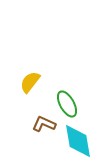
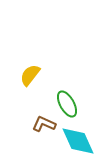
yellow semicircle: moved 7 px up
cyan diamond: rotated 15 degrees counterclockwise
